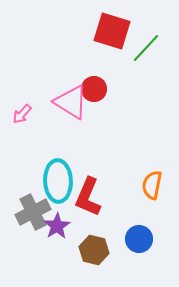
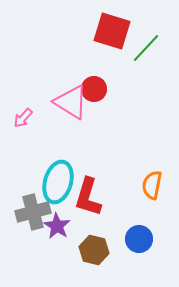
pink arrow: moved 1 px right, 4 px down
cyan ellipse: moved 1 px down; rotated 18 degrees clockwise
red L-shape: rotated 6 degrees counterclockwise
gray cross: rotated 12 degrees clockwise
purple star: rotated 8 degrees counterclockwise
